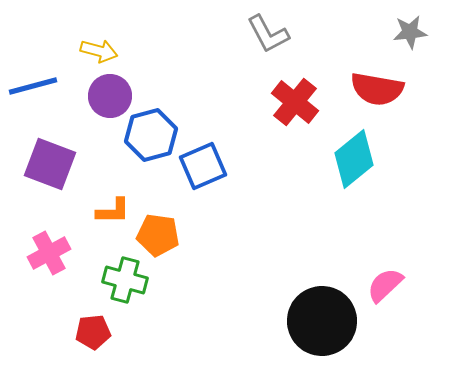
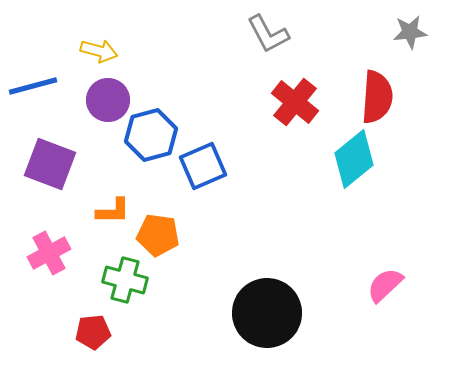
red semicircle: moved 8 px down; rotated 96 degrees counterclockwise
purple circle: moved 2 px left, 4 px down
black circle: moved 55 px left, 8 px up
